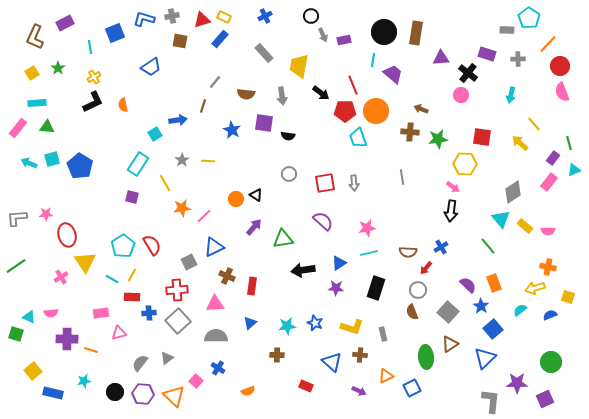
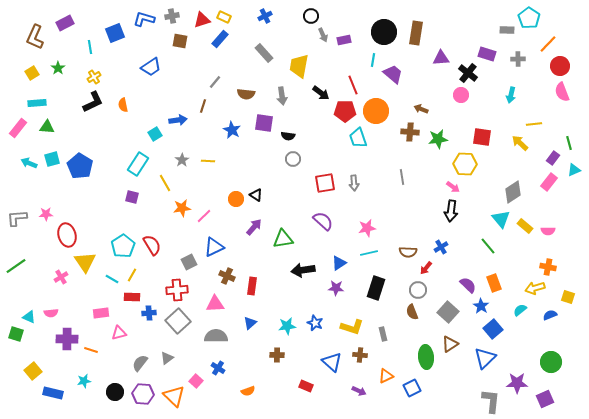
yellow line at (534, 124): rotated 56 degrees counterclockwise
gray circle at (289, 174): moved 4 px right, 15 px up
